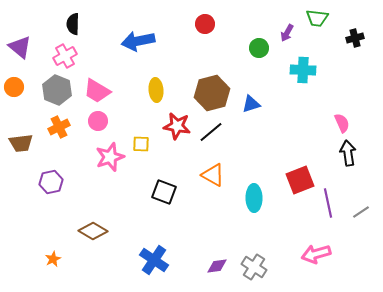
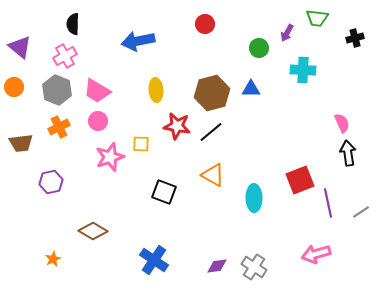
blue triangle: moved 15 px up; rotated 18 degrees clockwise
